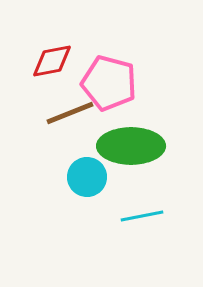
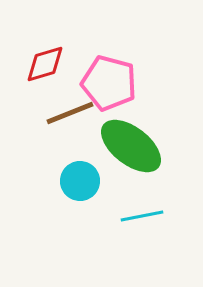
red diamond: moved 7 px left, 3 px down; rotated 6 degrees counterclockwise
green ellipse: rotated 38 degrees clockwise
cyan circle: moved 7 px left, 4 px down
